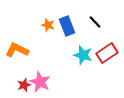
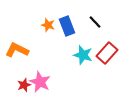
red rectangle: rotated 15 degrees counterclockwise
